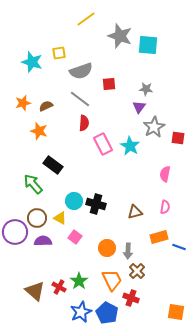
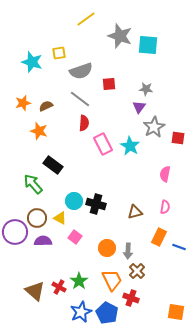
orange rectangle at (159, 237): rotated 48 degrees counterclockwise
